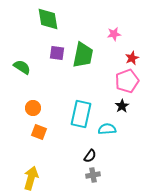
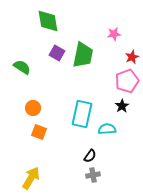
green diamond: moved 2 px down
purple square: rotated 21 degrees clockwise
red star: moved 1 px up
cyan rectangle: moved 1 px right
yellow arrow: rotated 15 degrees clockwise
